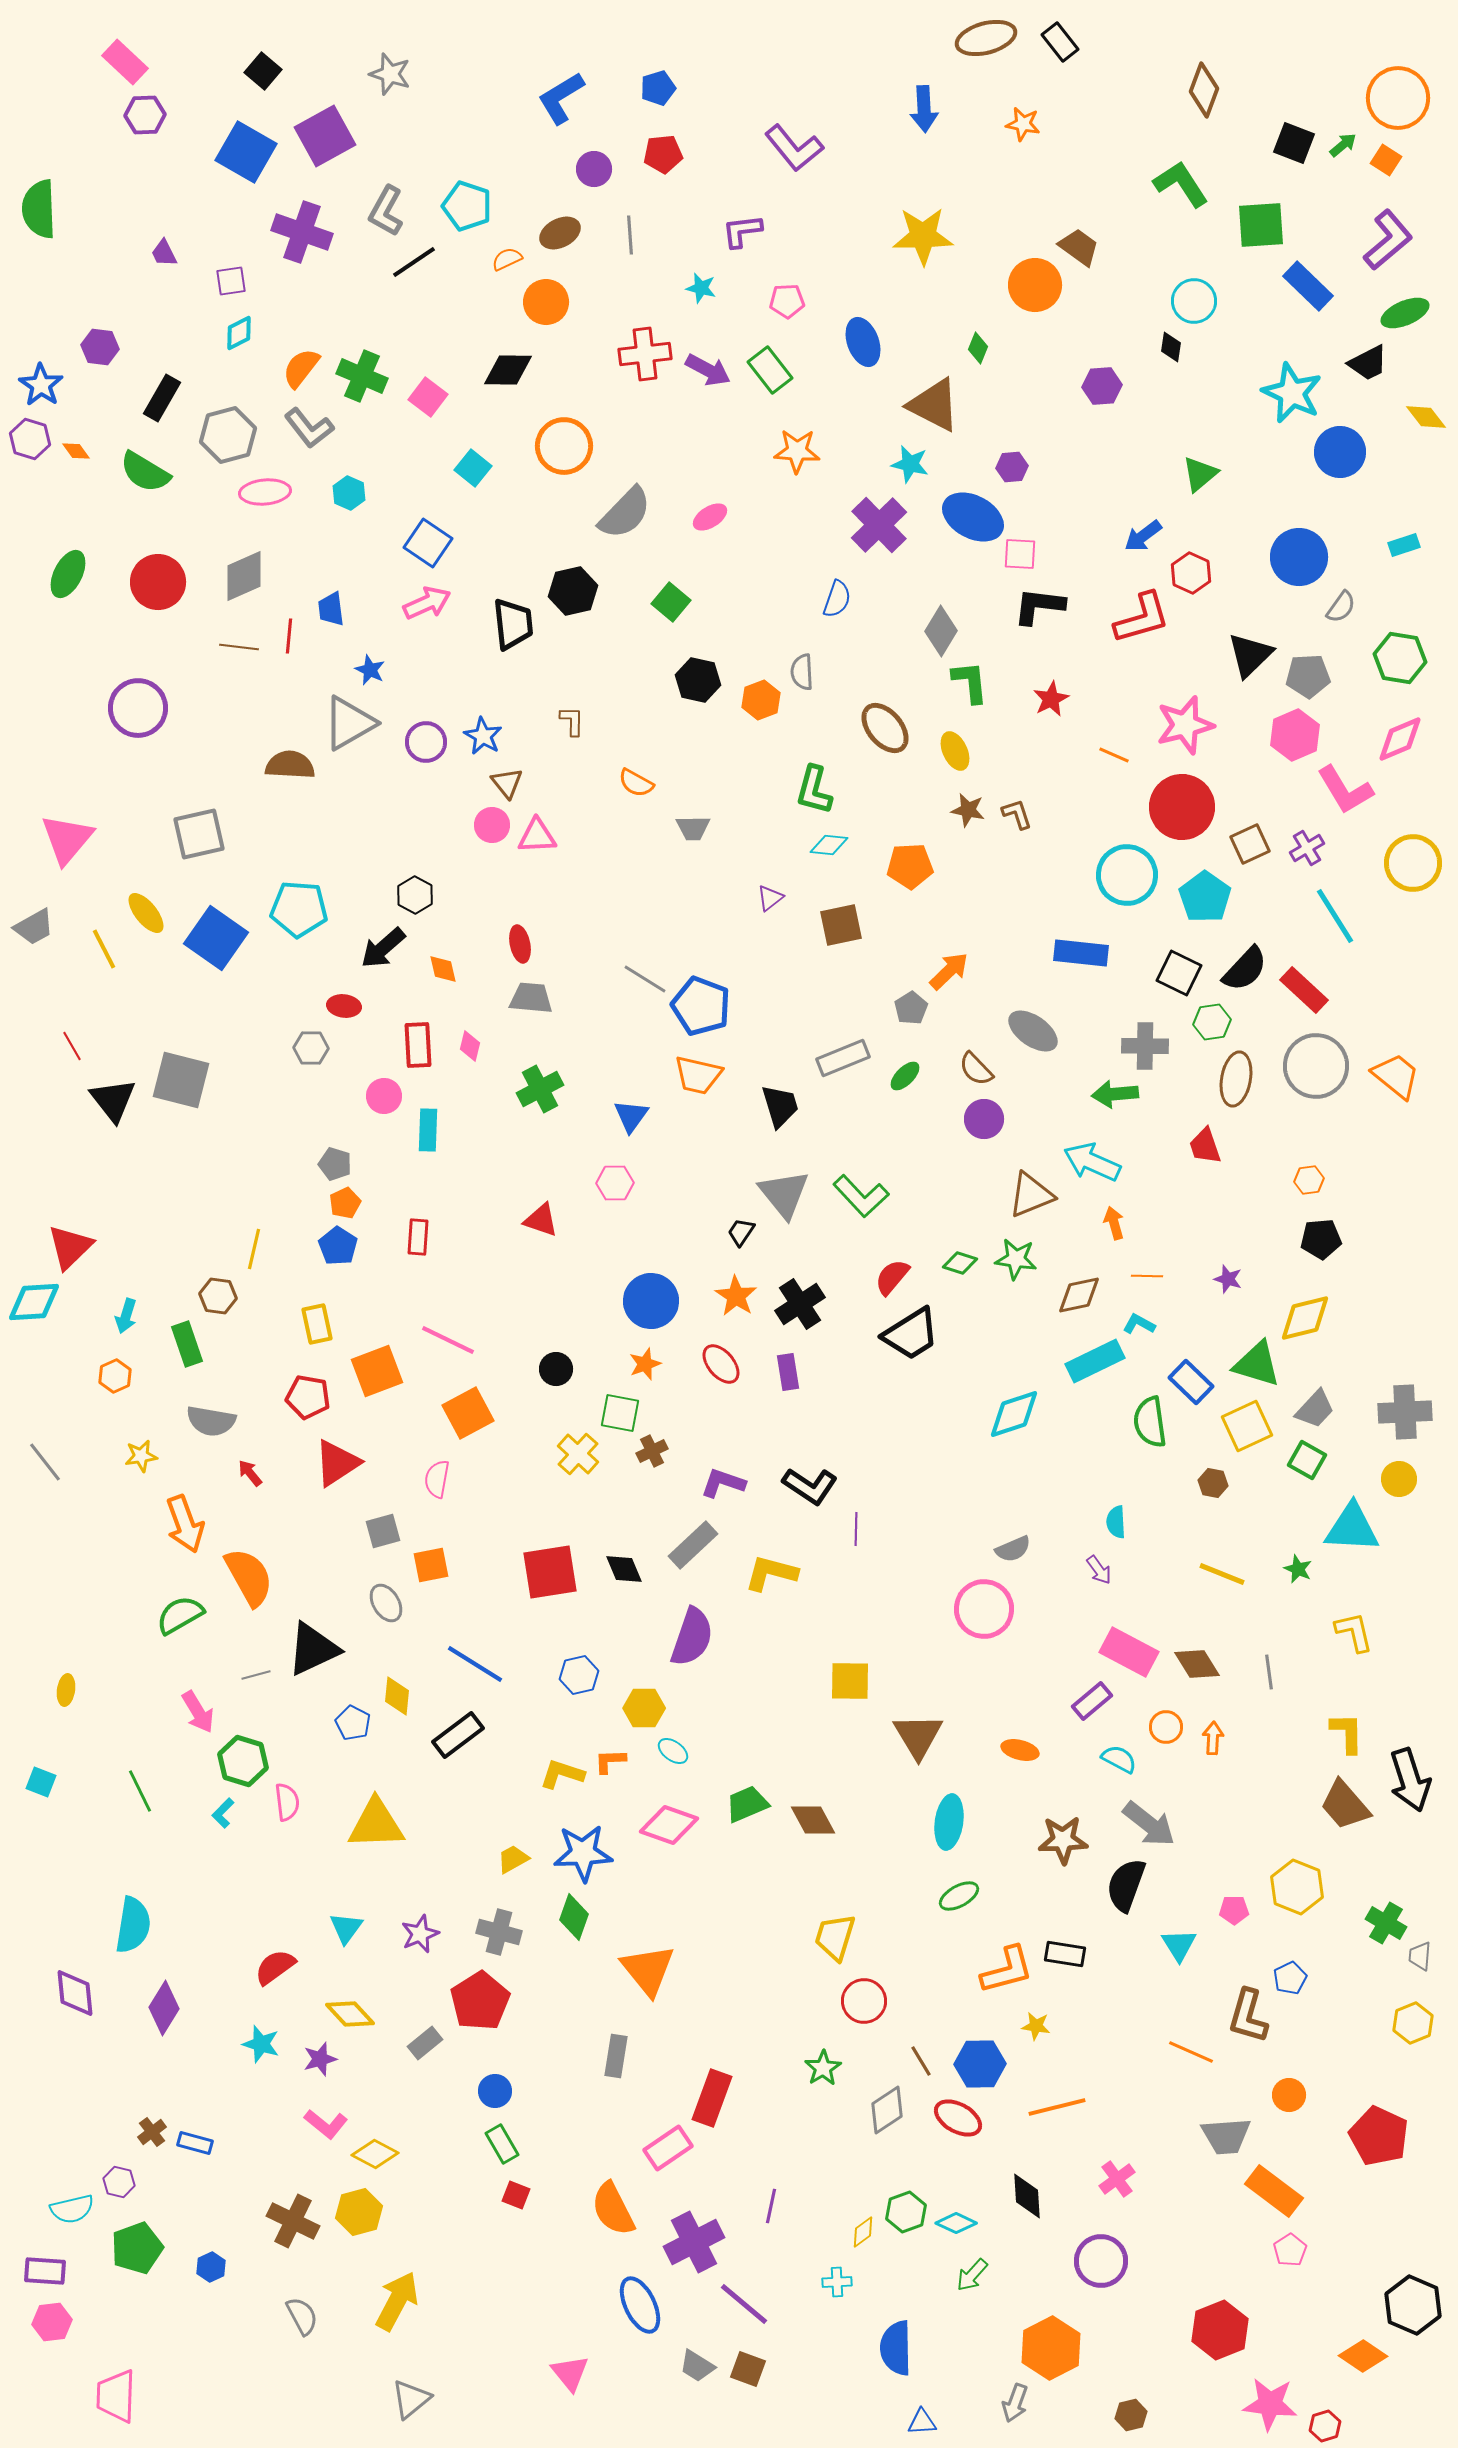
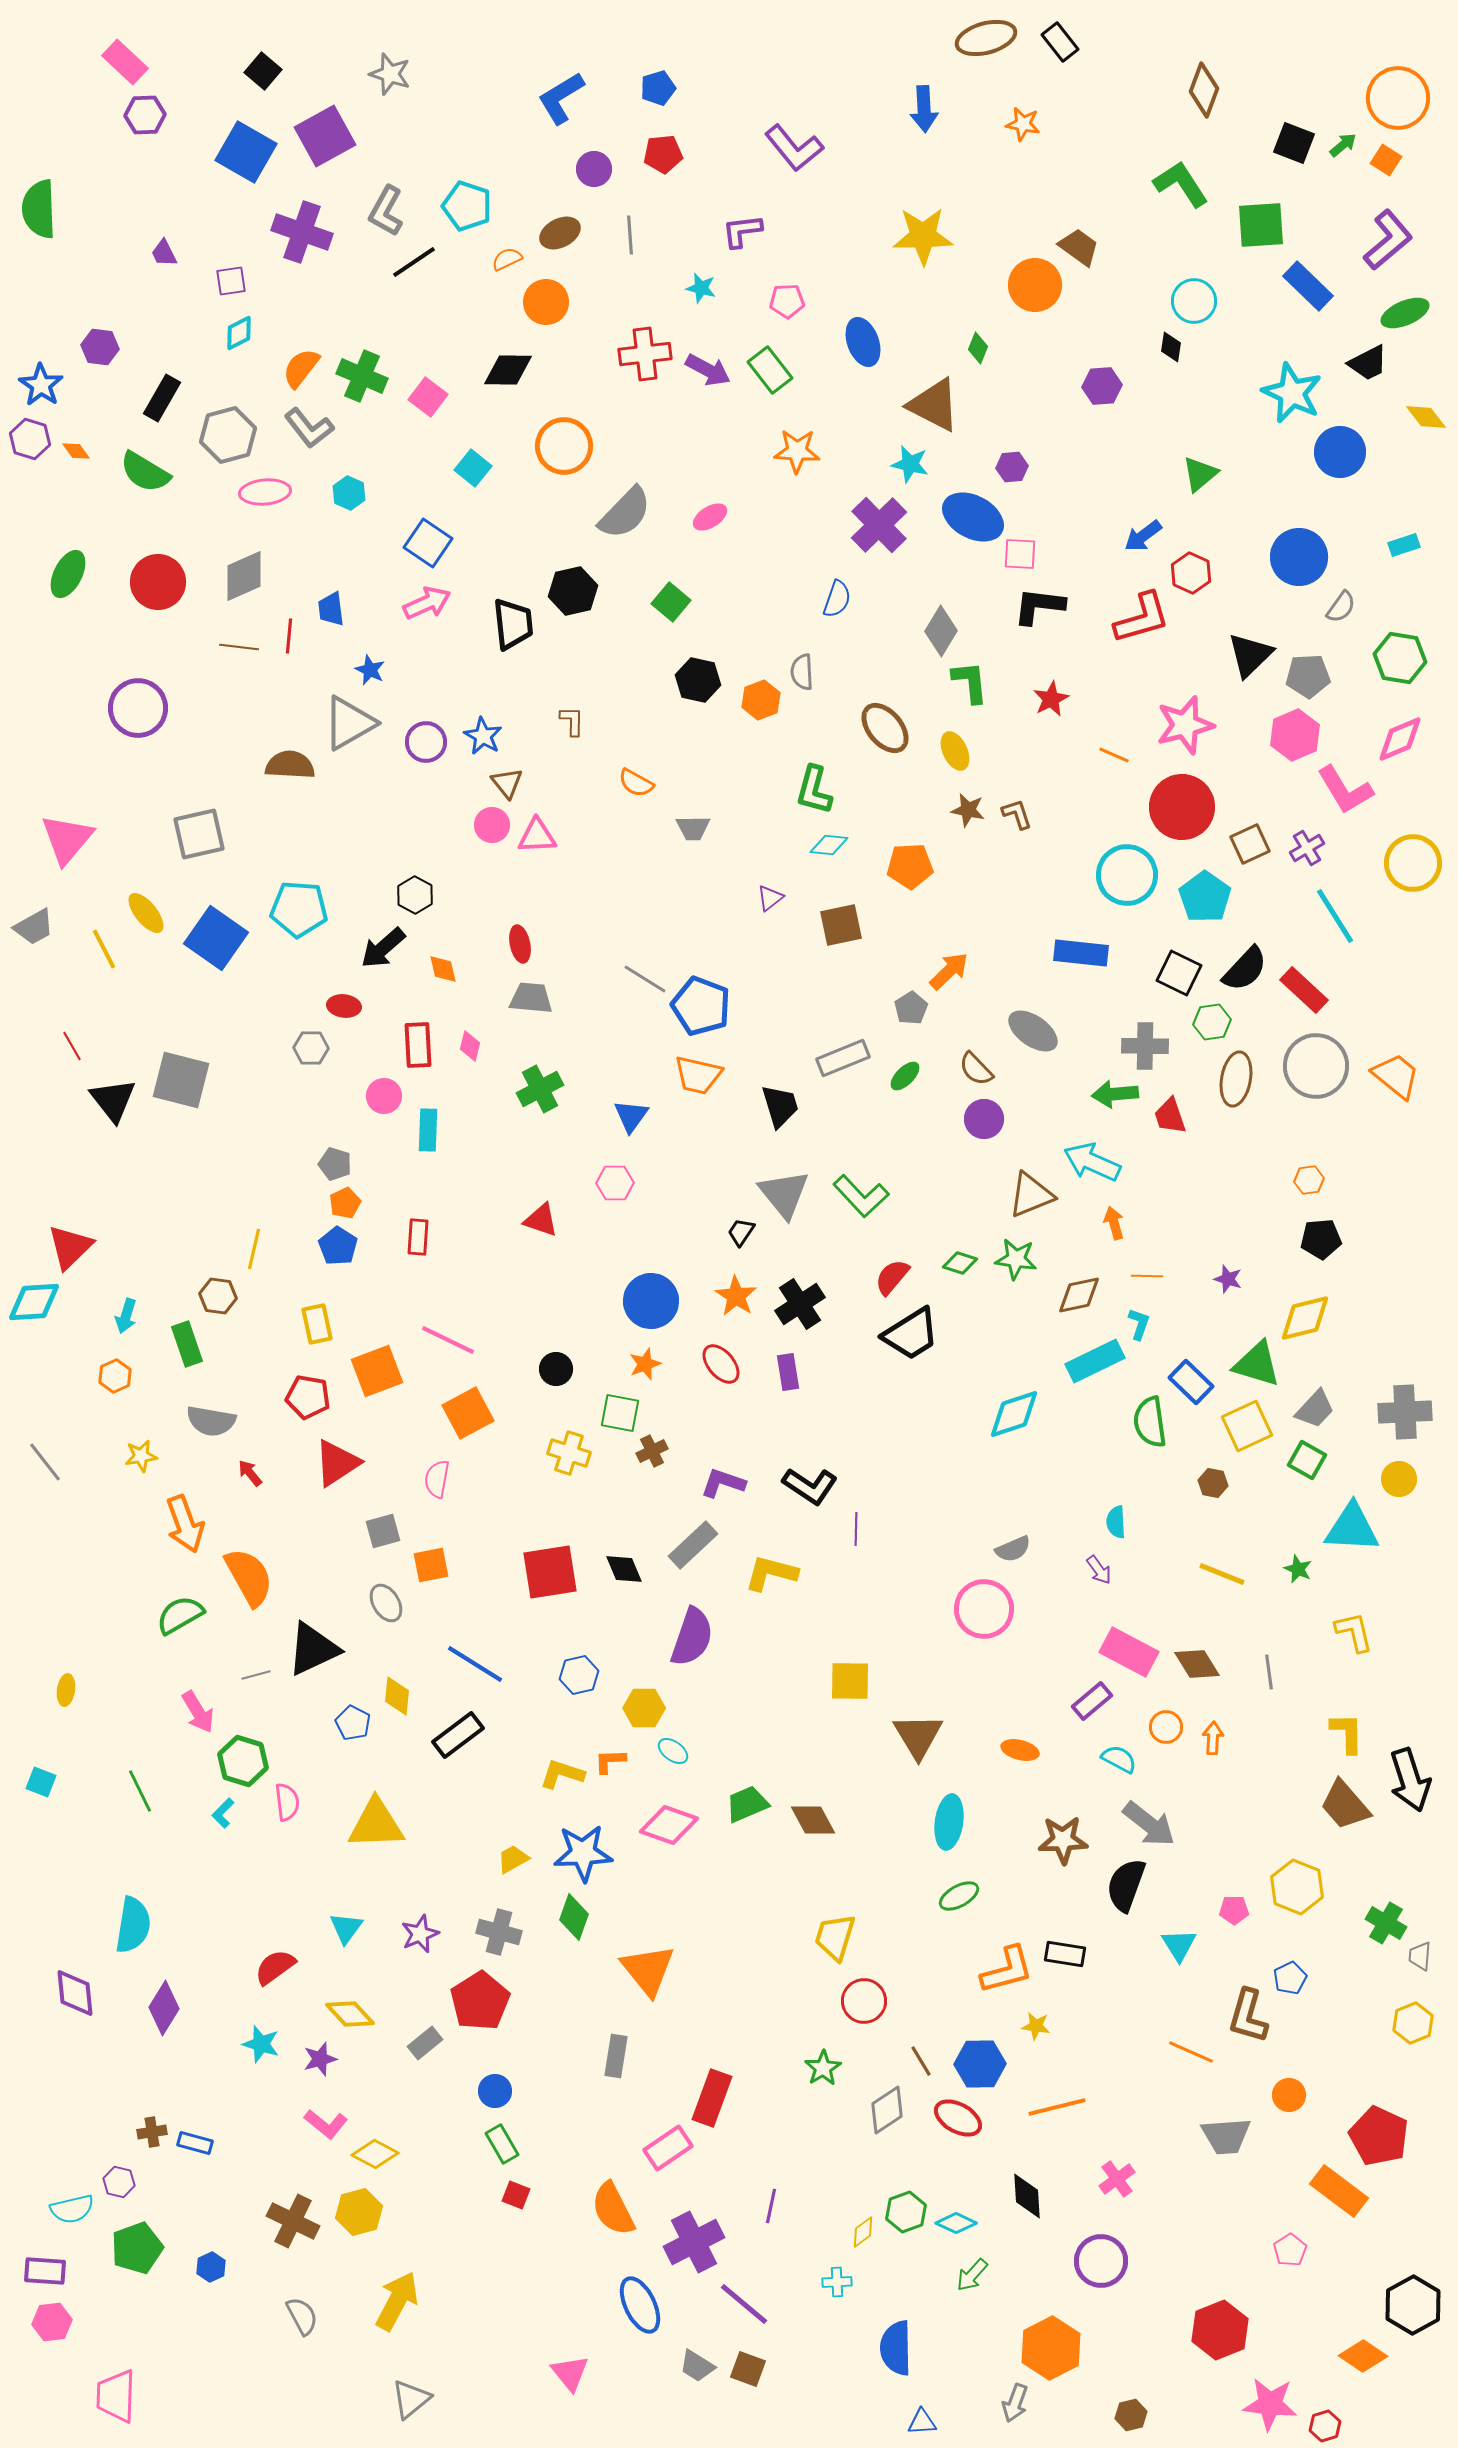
red trapezoid at (1205, 1146): moved 35 px left, 30 px up
cyan L-shape at (1139, 1324): rotated 80 degrees clockwise
yellow cross at (578, 1454): moved 9 px left, 1 px up; rotated 24 degrees counterclockwise
brown cross at (152, 2132): rotated 28 degrees clockwise
orange rectangle at (1274, 2191): moved 65 px right
black hexagon at (1413, 2305): rotated 8 degrees clockwise
